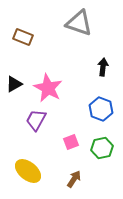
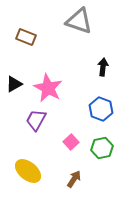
gray triangle: moved 2 px up
brown rectangle: moved 3 px right
pink square: rotated 21 degrees counterclockwise
